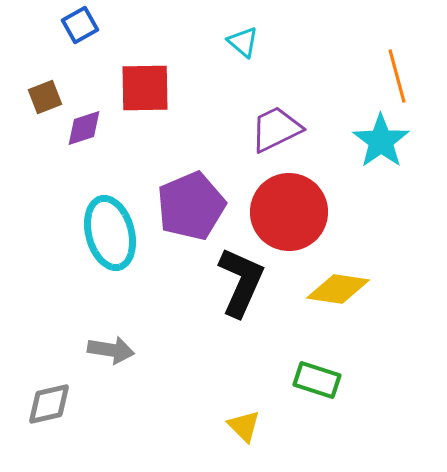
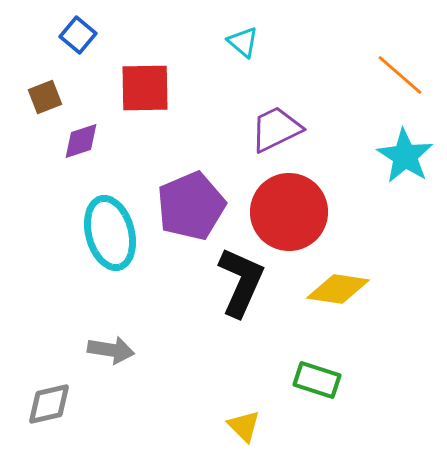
blue square: moved 2 px left, 10 px down; rotated 21 degrees counterclockwise
orange line: moved 3 px right, 1 px up; rotated 34 degrees counterclockwise
purple diamond: moved 3 px left, 13 px down
cyan star: moved 24 px right, 15 px down; rotated 4 degrees counterclockwise
